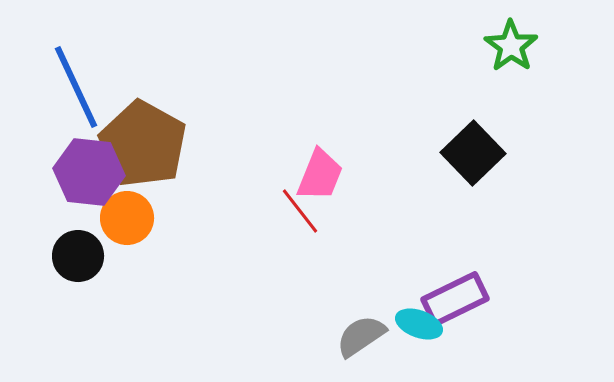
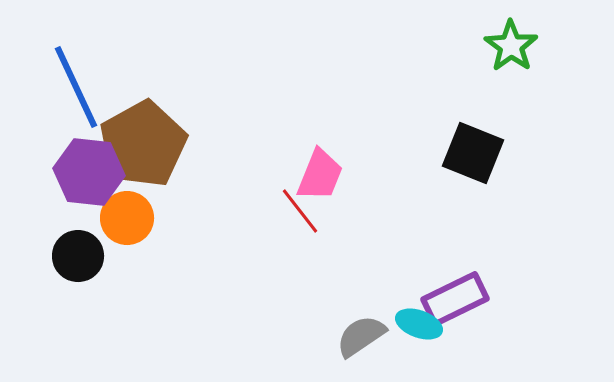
brown pentagon: rotated 14 degrees clockwise
black square: rotated 24 degrees counterclockwise
